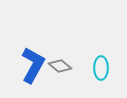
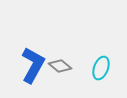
cyan ellipse: rotated 20 degrees clockwise
